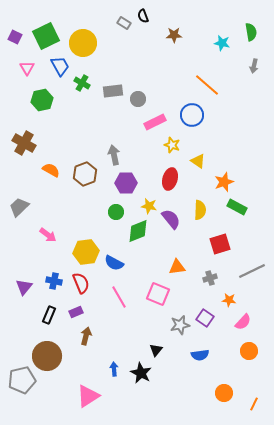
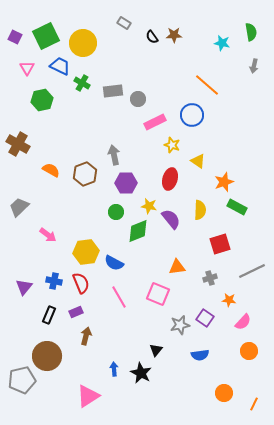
black semicircle at (143, 16): moved 9 px right, 21 px down; rotated 16 degrees counterclockwise
blue trapezoid at (60, 66): rotated 35 degrees counterclockwise
brown cross at (24, 143): moved 6 px left, 1 px down
